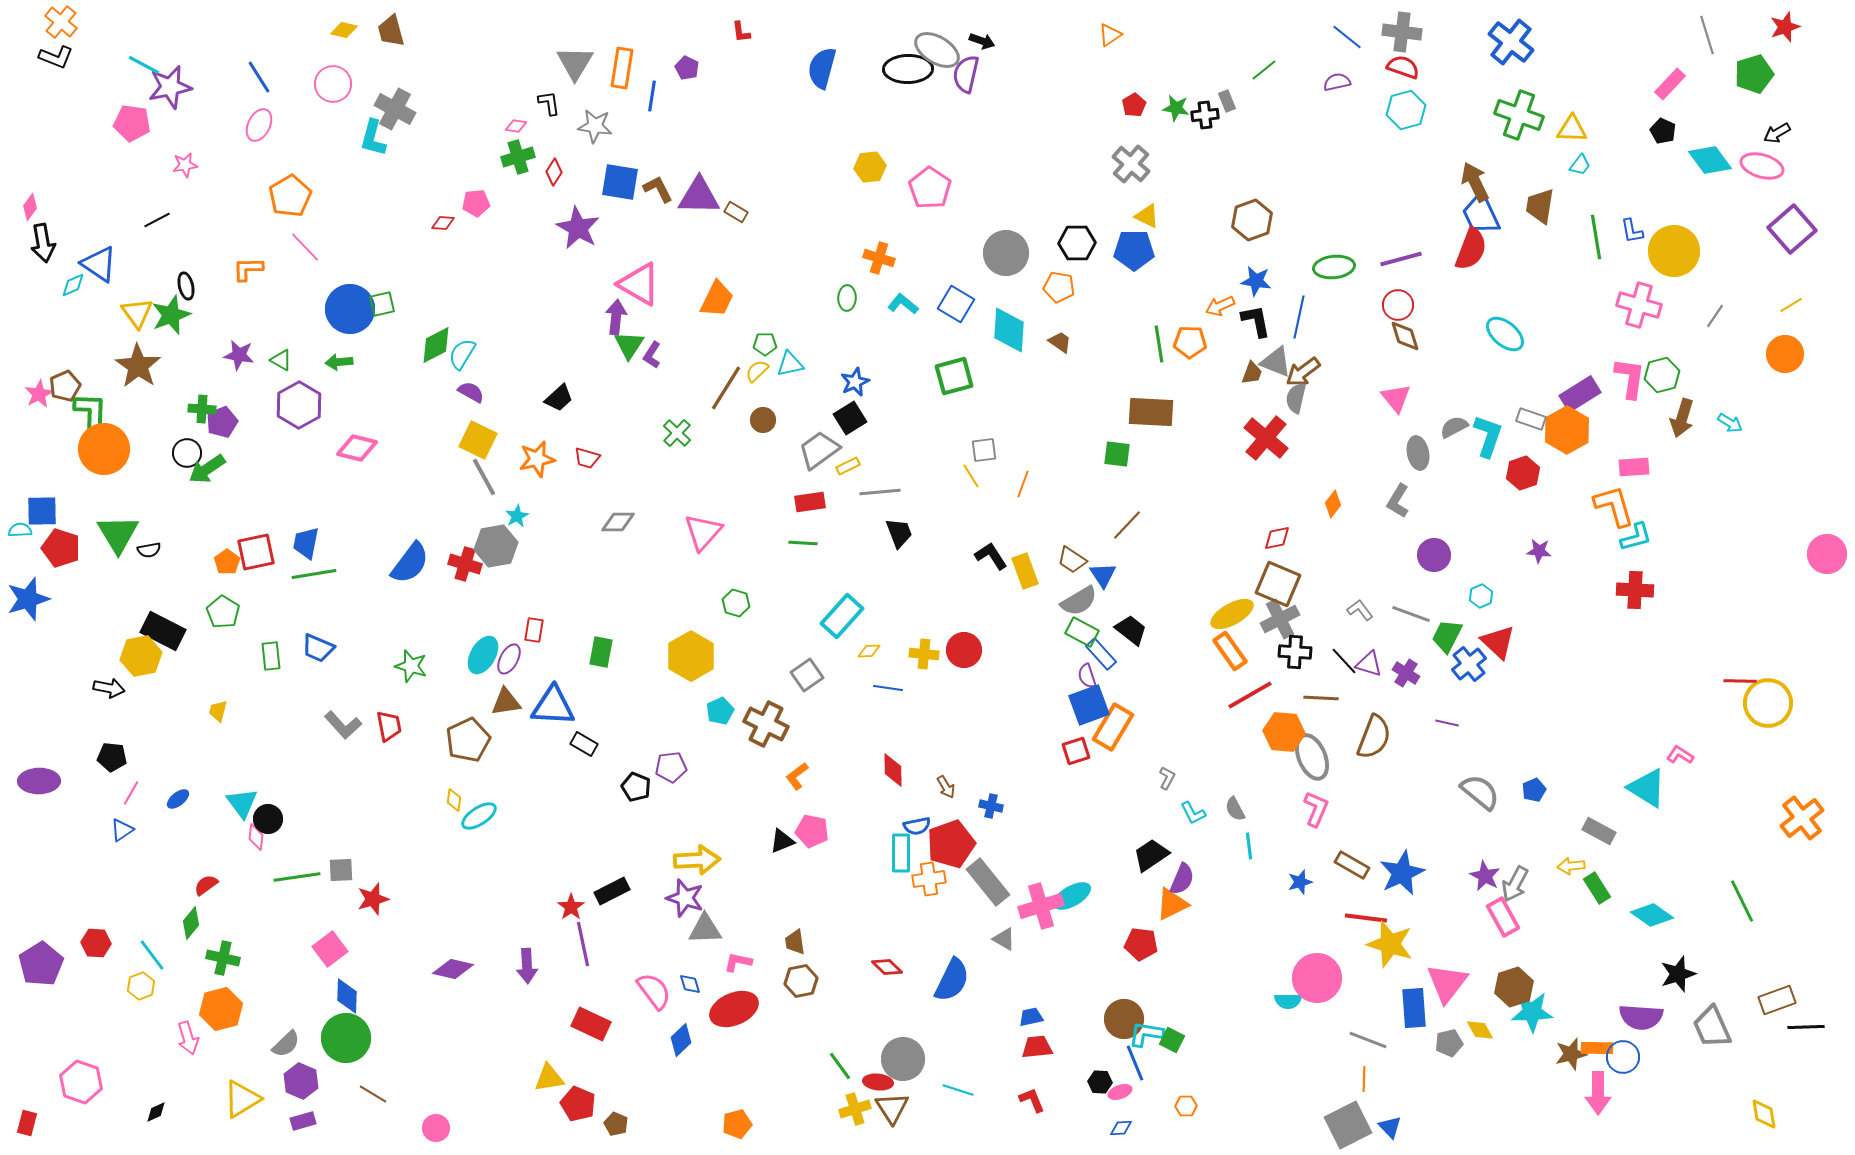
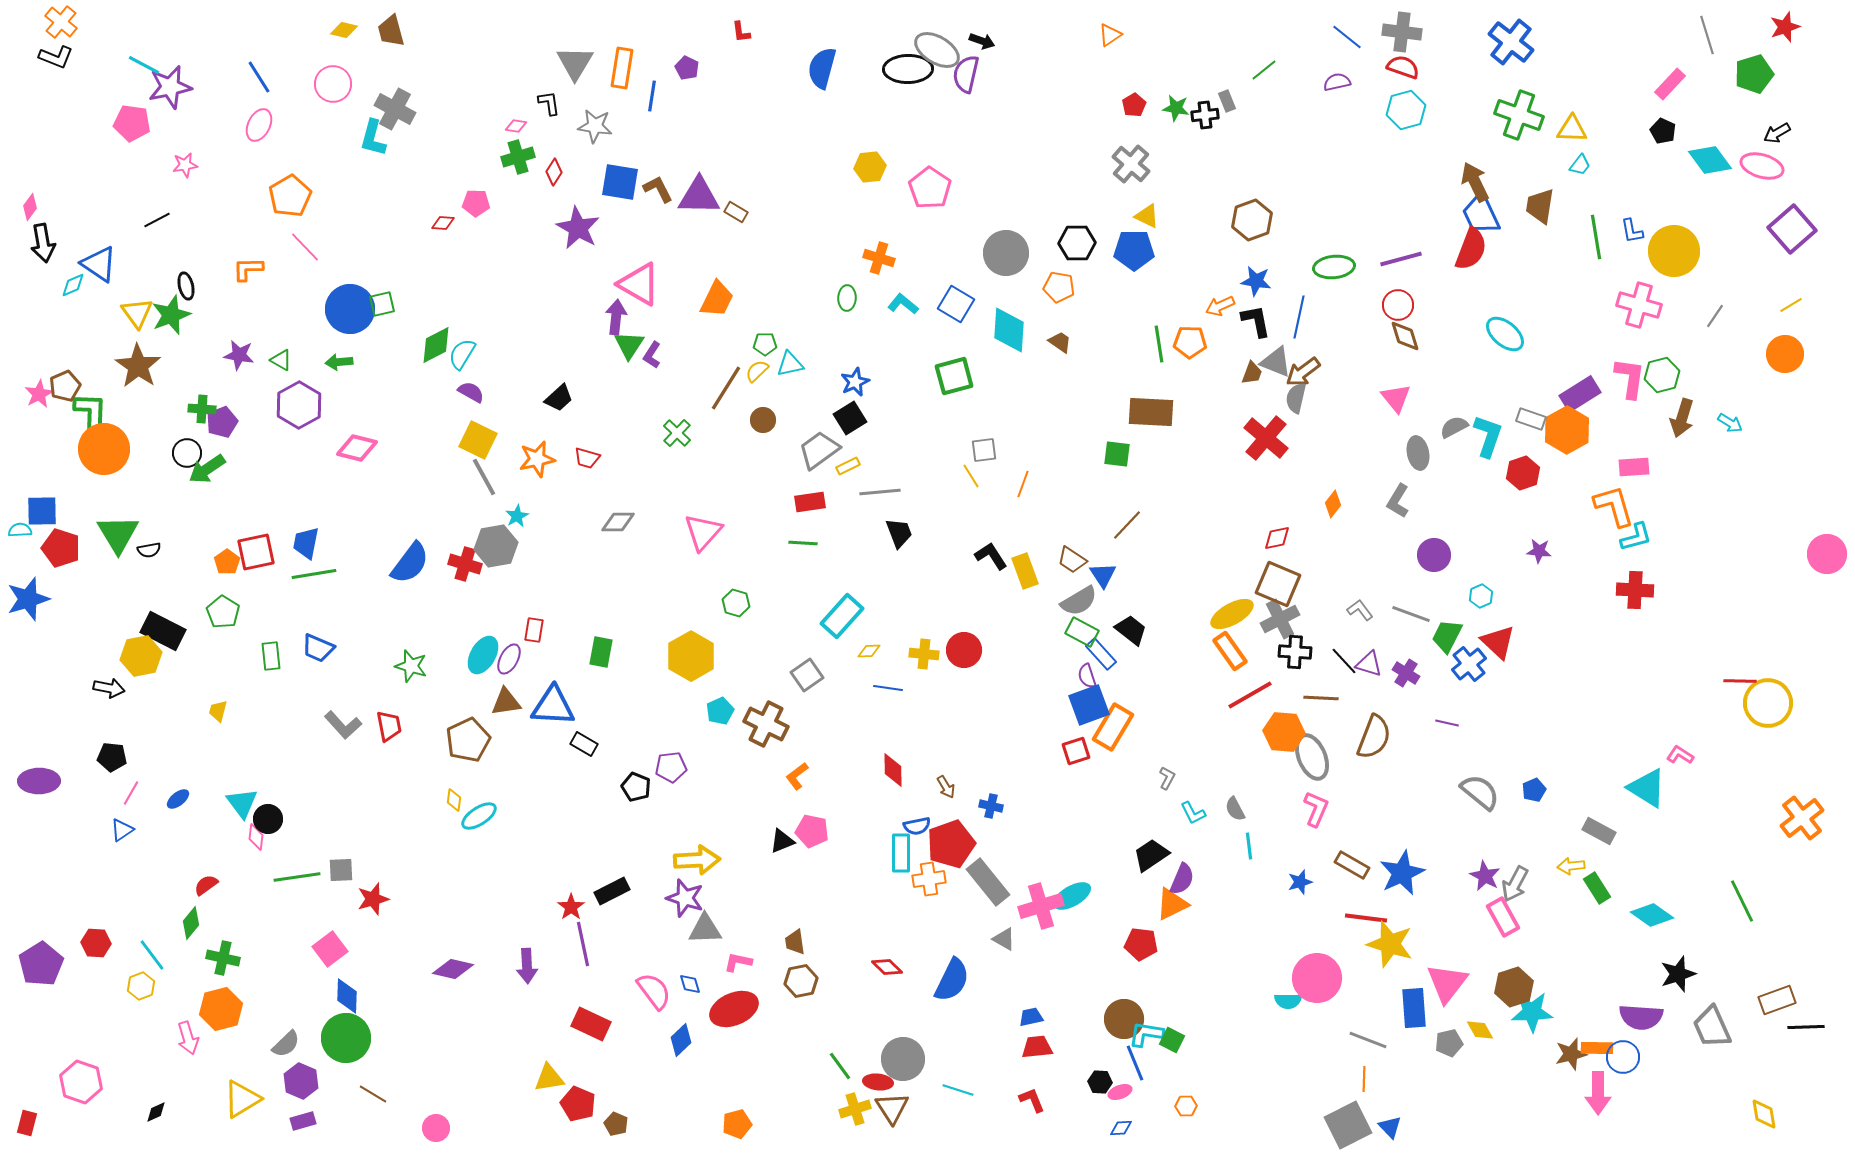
pink pentagon at (476, 203): rotated 8 degrees clockwise
